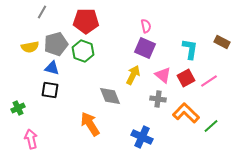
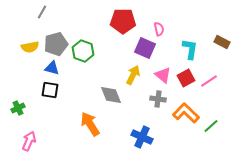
red pentagon: moved 37 px right
pink semicircle: moved 13 px right, 3 px down
gray diamond: moved 1 px right, 1 px up
pink arrow: moved 2 px left, 2 px down; rotated 36 degrees clockwise
